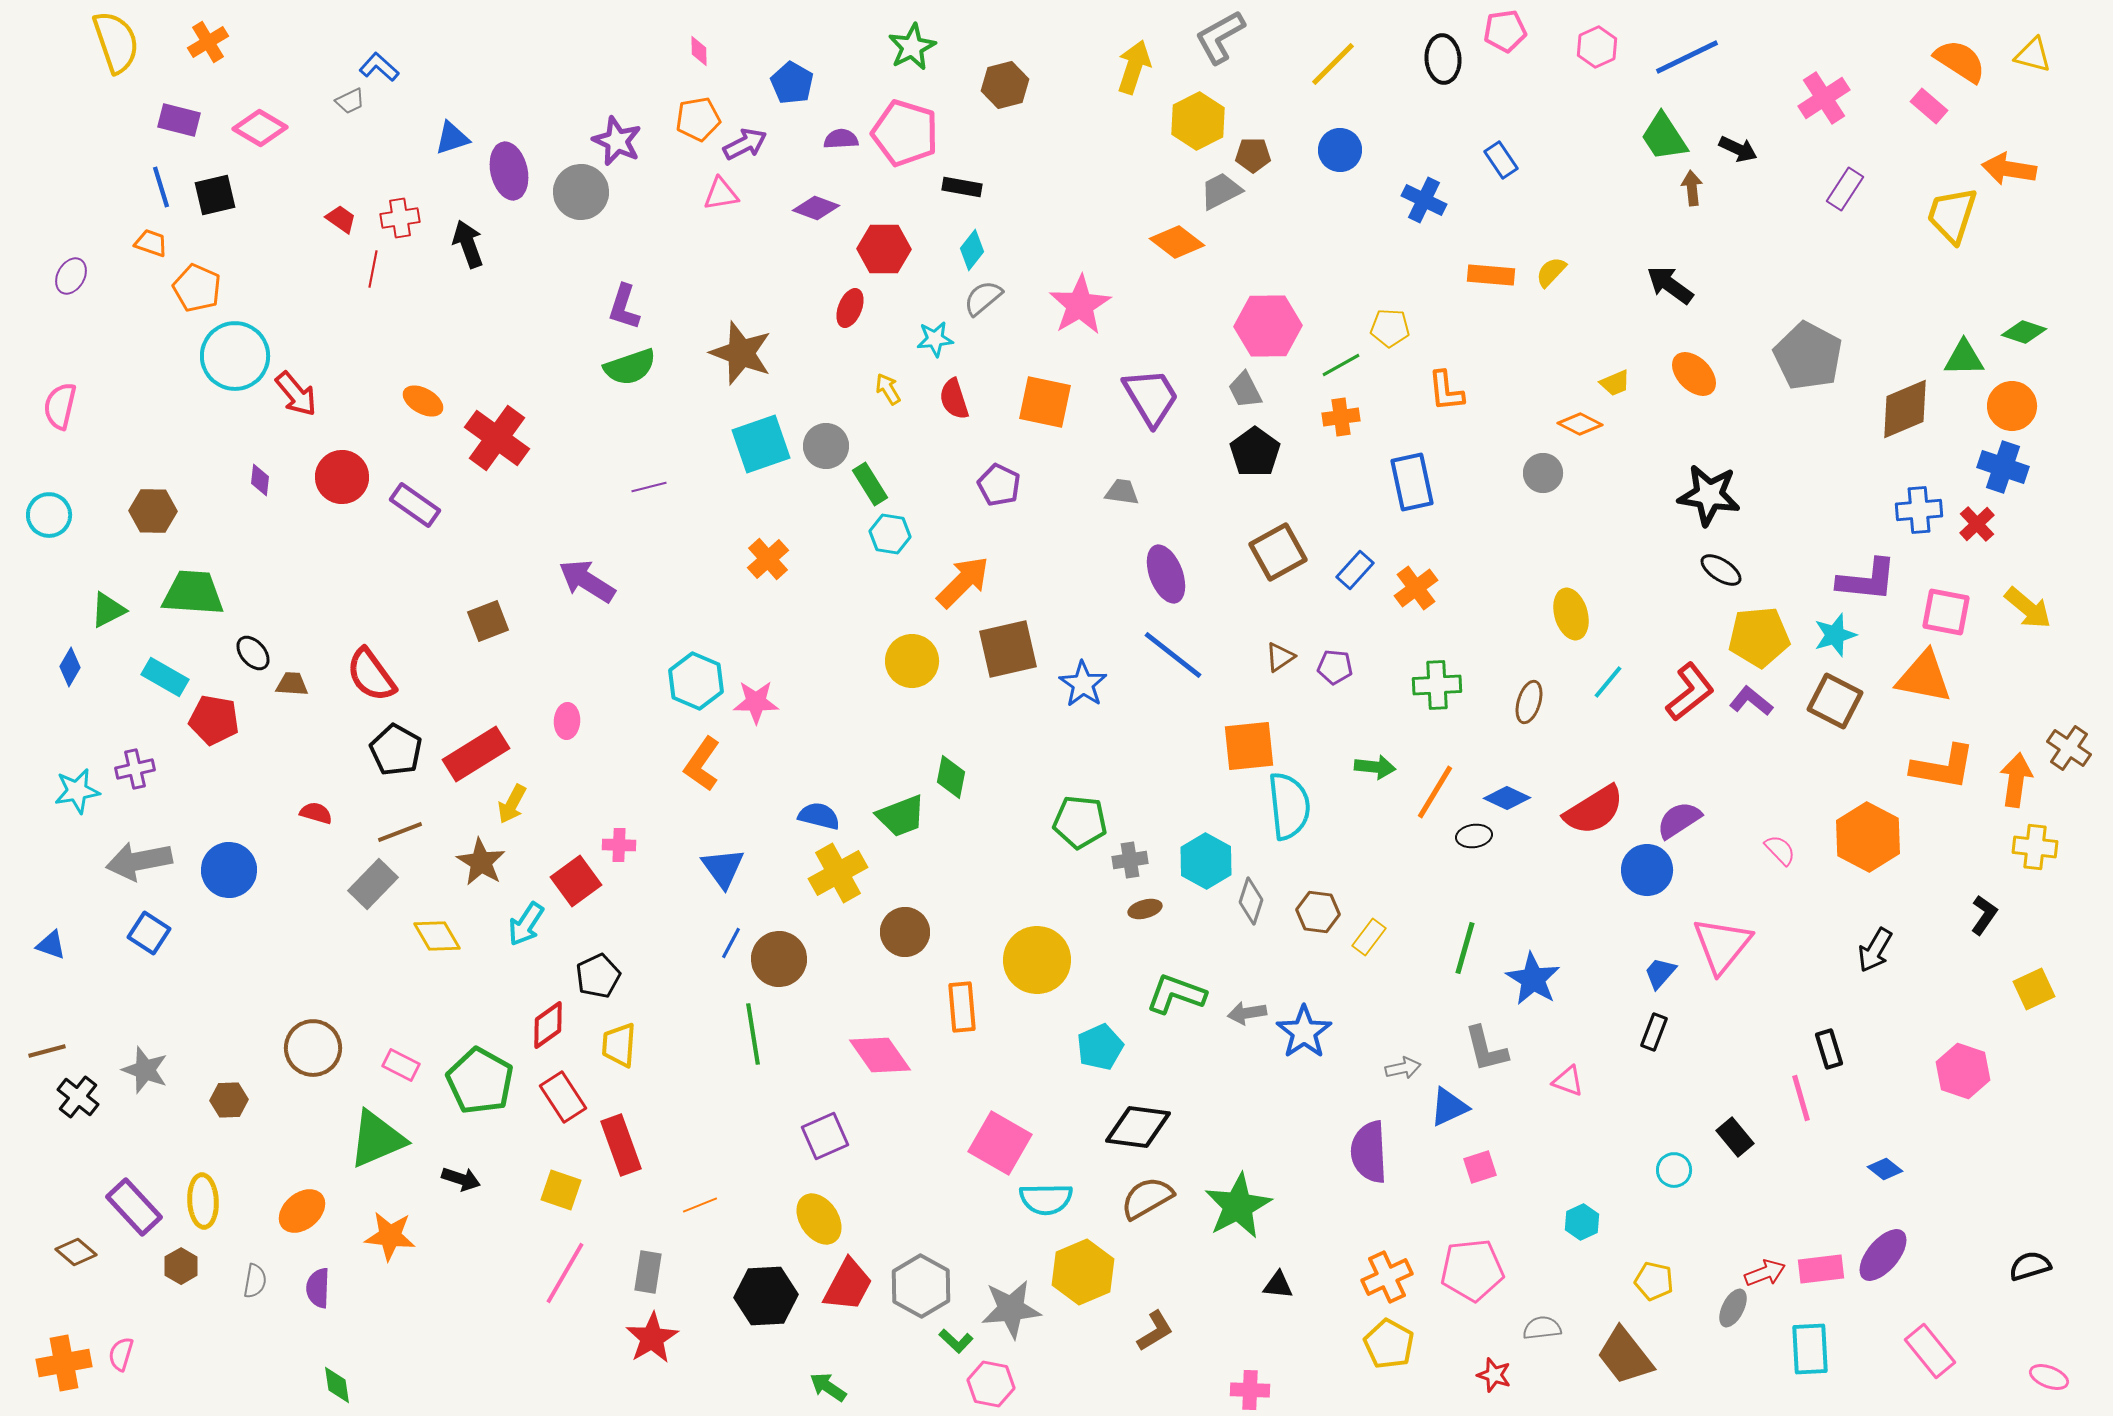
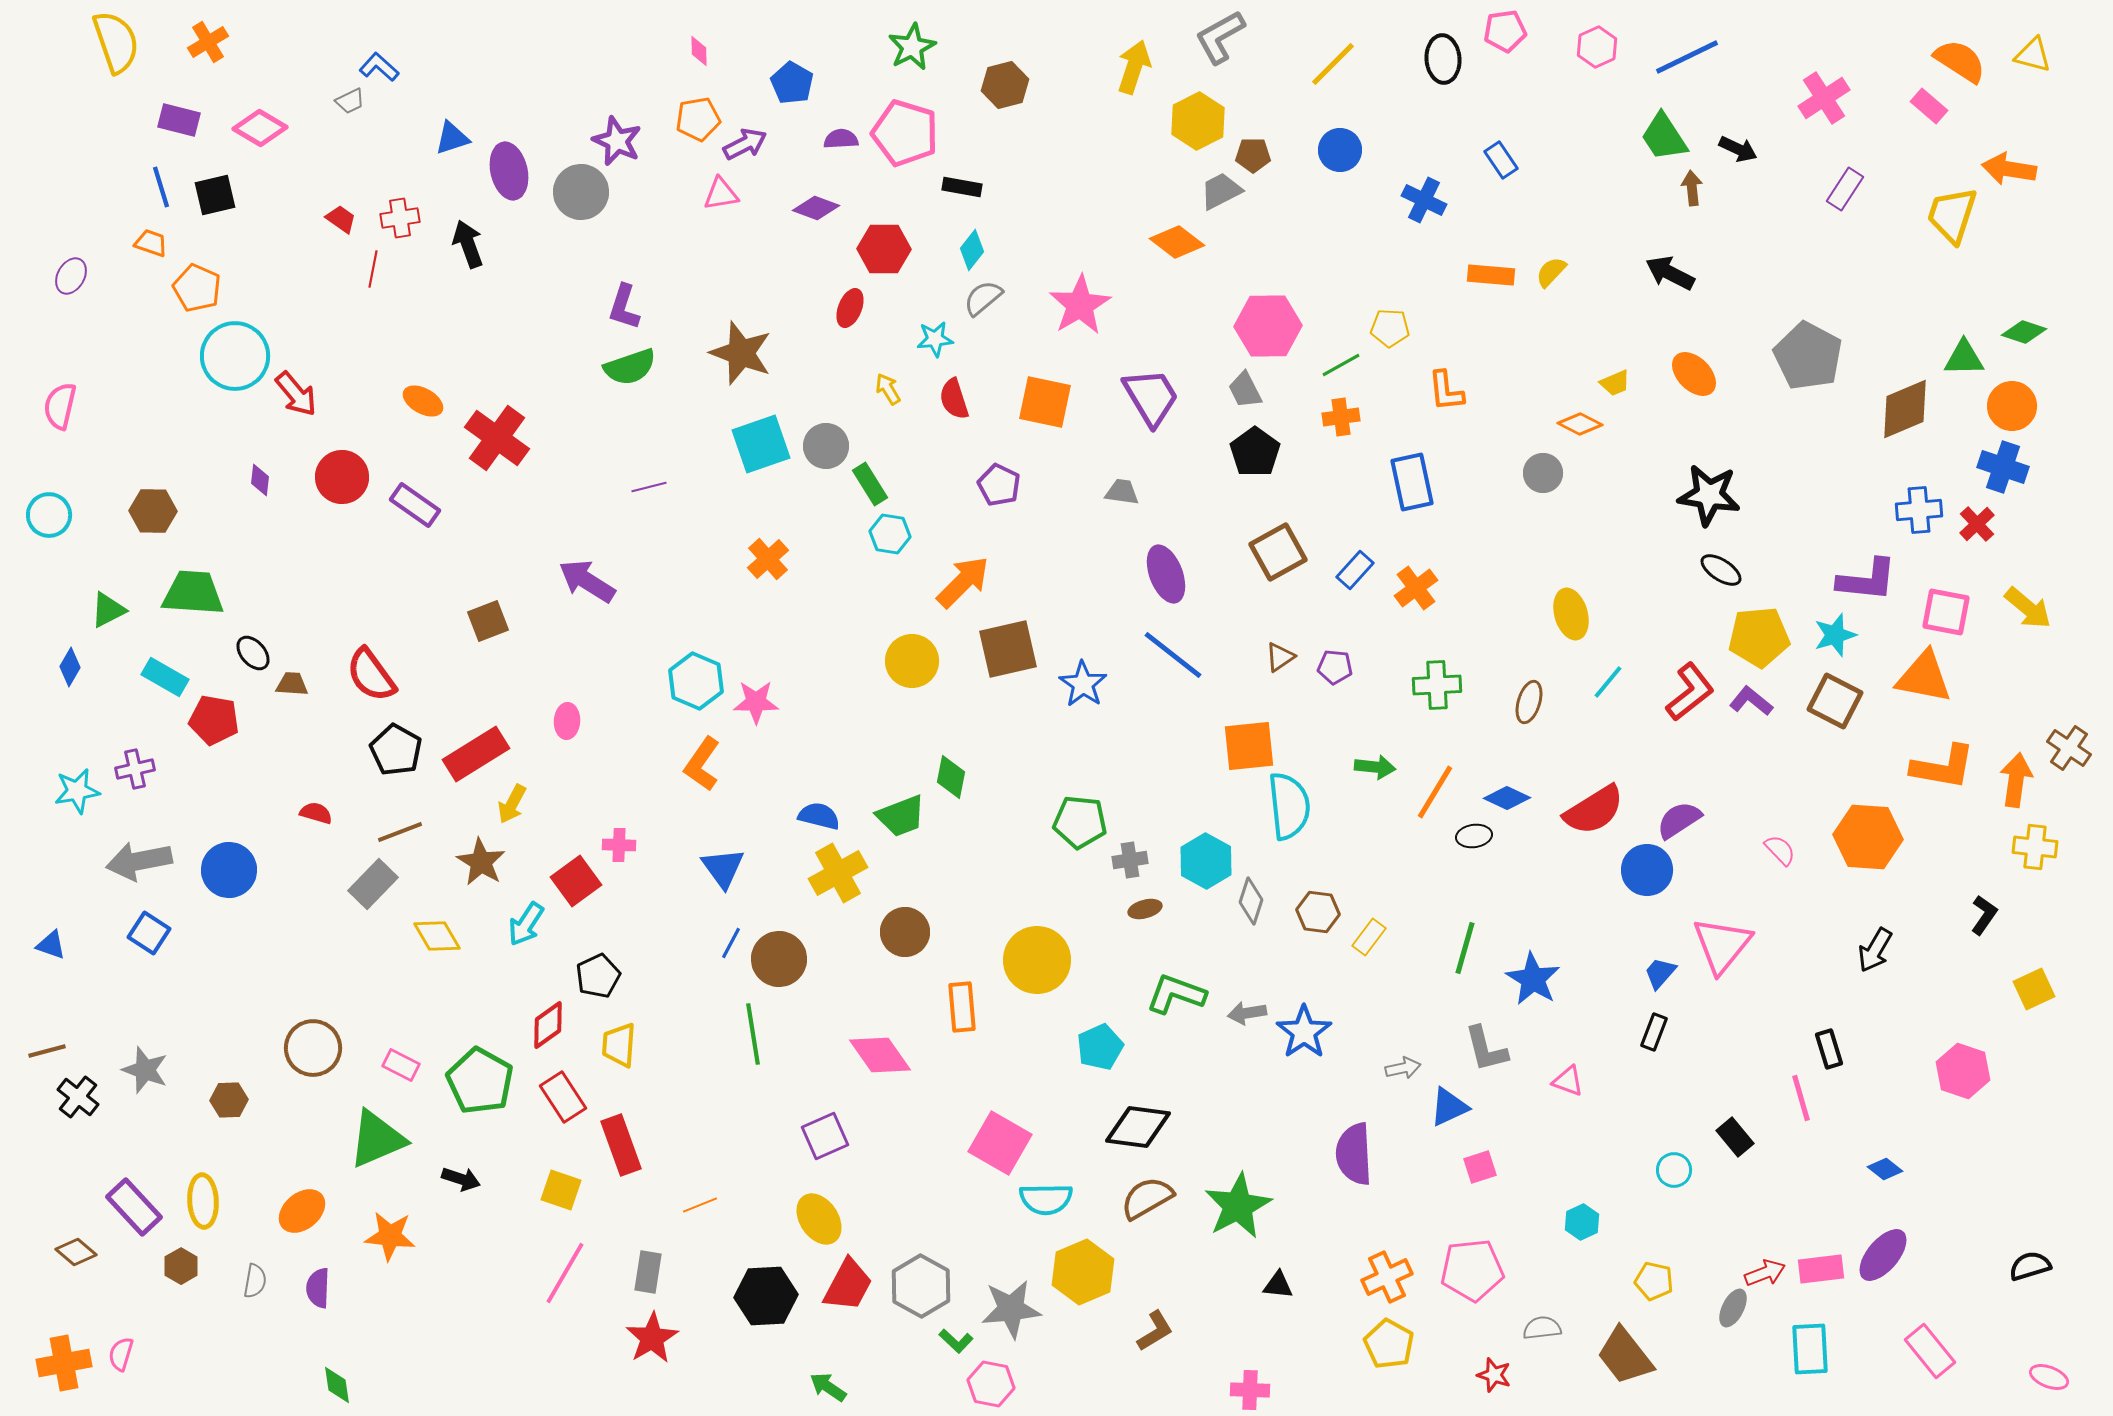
black arrow at (1670, 285): moved 12 px up; rotated 9 degrees counterclockwise
orange hexagon at (1868, 837): rotated 24 degrees counterclockwise
purple semicircle at (1369, 1152): moved 15 px left, 2 px down
